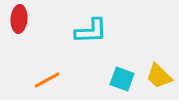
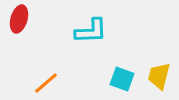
red ellipse: rotated 12 degrees clockwise
yellow trapezoid: rotated 60 degrees clockwise
orange line: moved 1 px left, 3 px down; rotated 12 degrees counterclockwise
